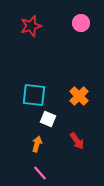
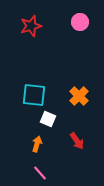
pink circle: moved 1 px left, 1 px up
